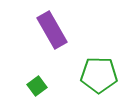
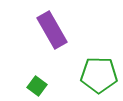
green square: rotated 18 degrees counterclockwise
